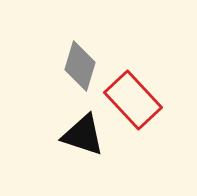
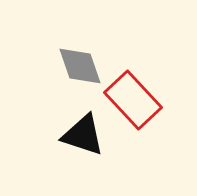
gray diamond: rotated 36 degrees counterclockwise
